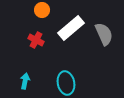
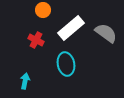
orange circle: moved 1 px right
gray semicircle: moved 2 px right, 1 px up; rotated 30 degrees counterclockwise
cyan ellipse: moved 19 px up
